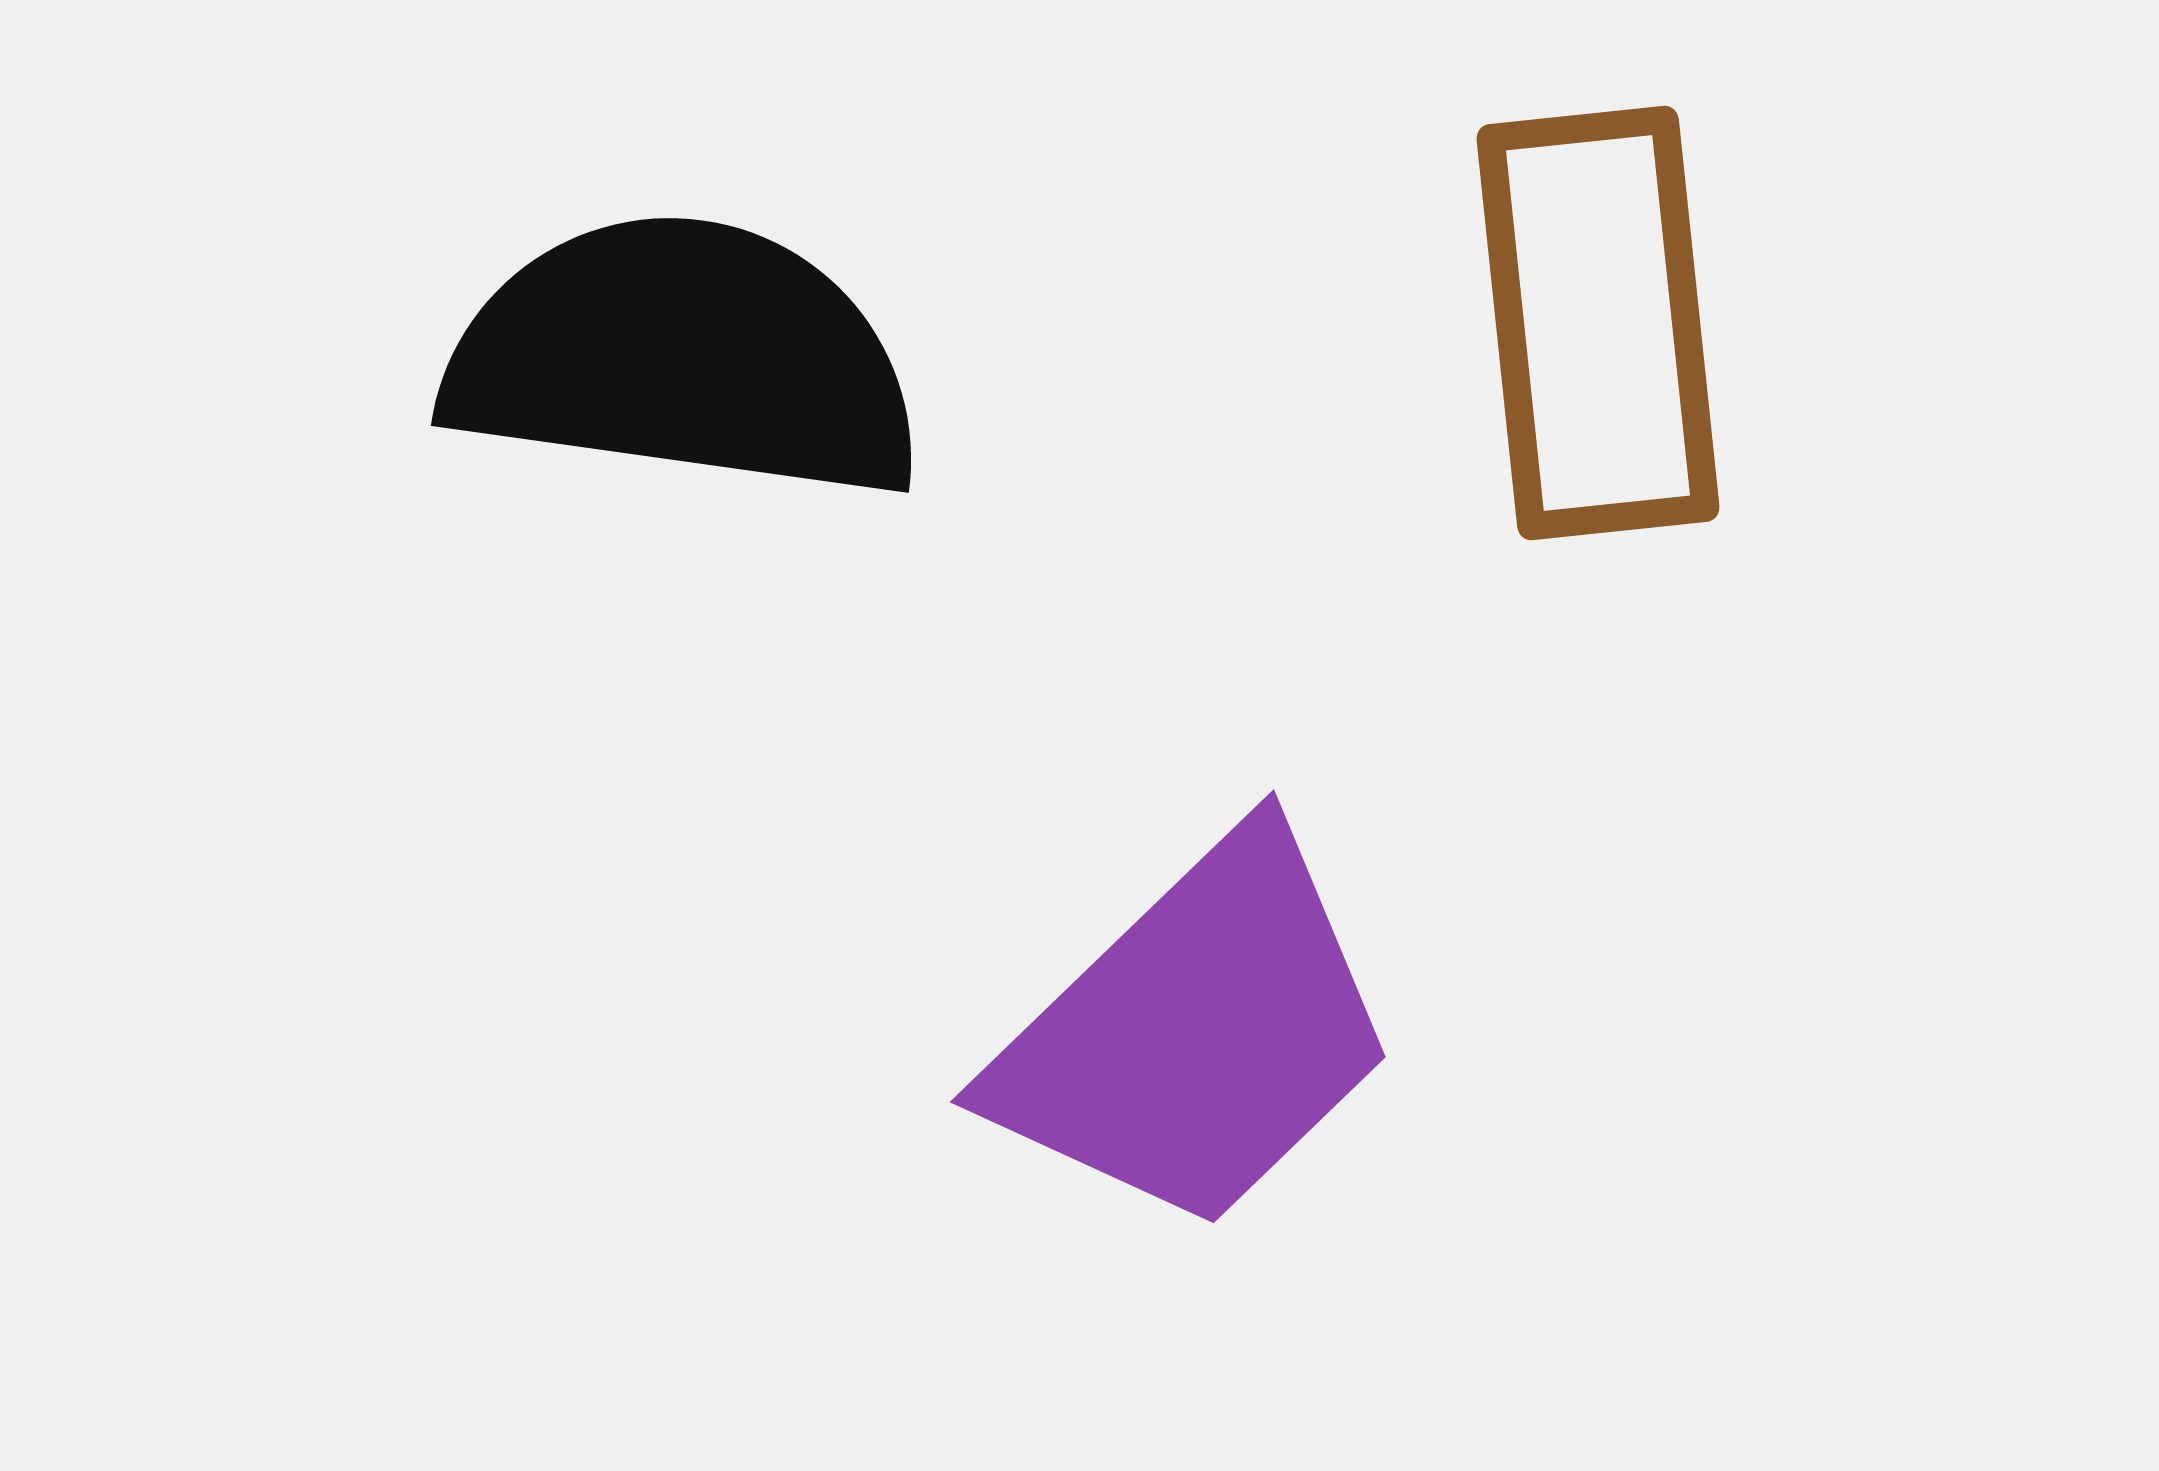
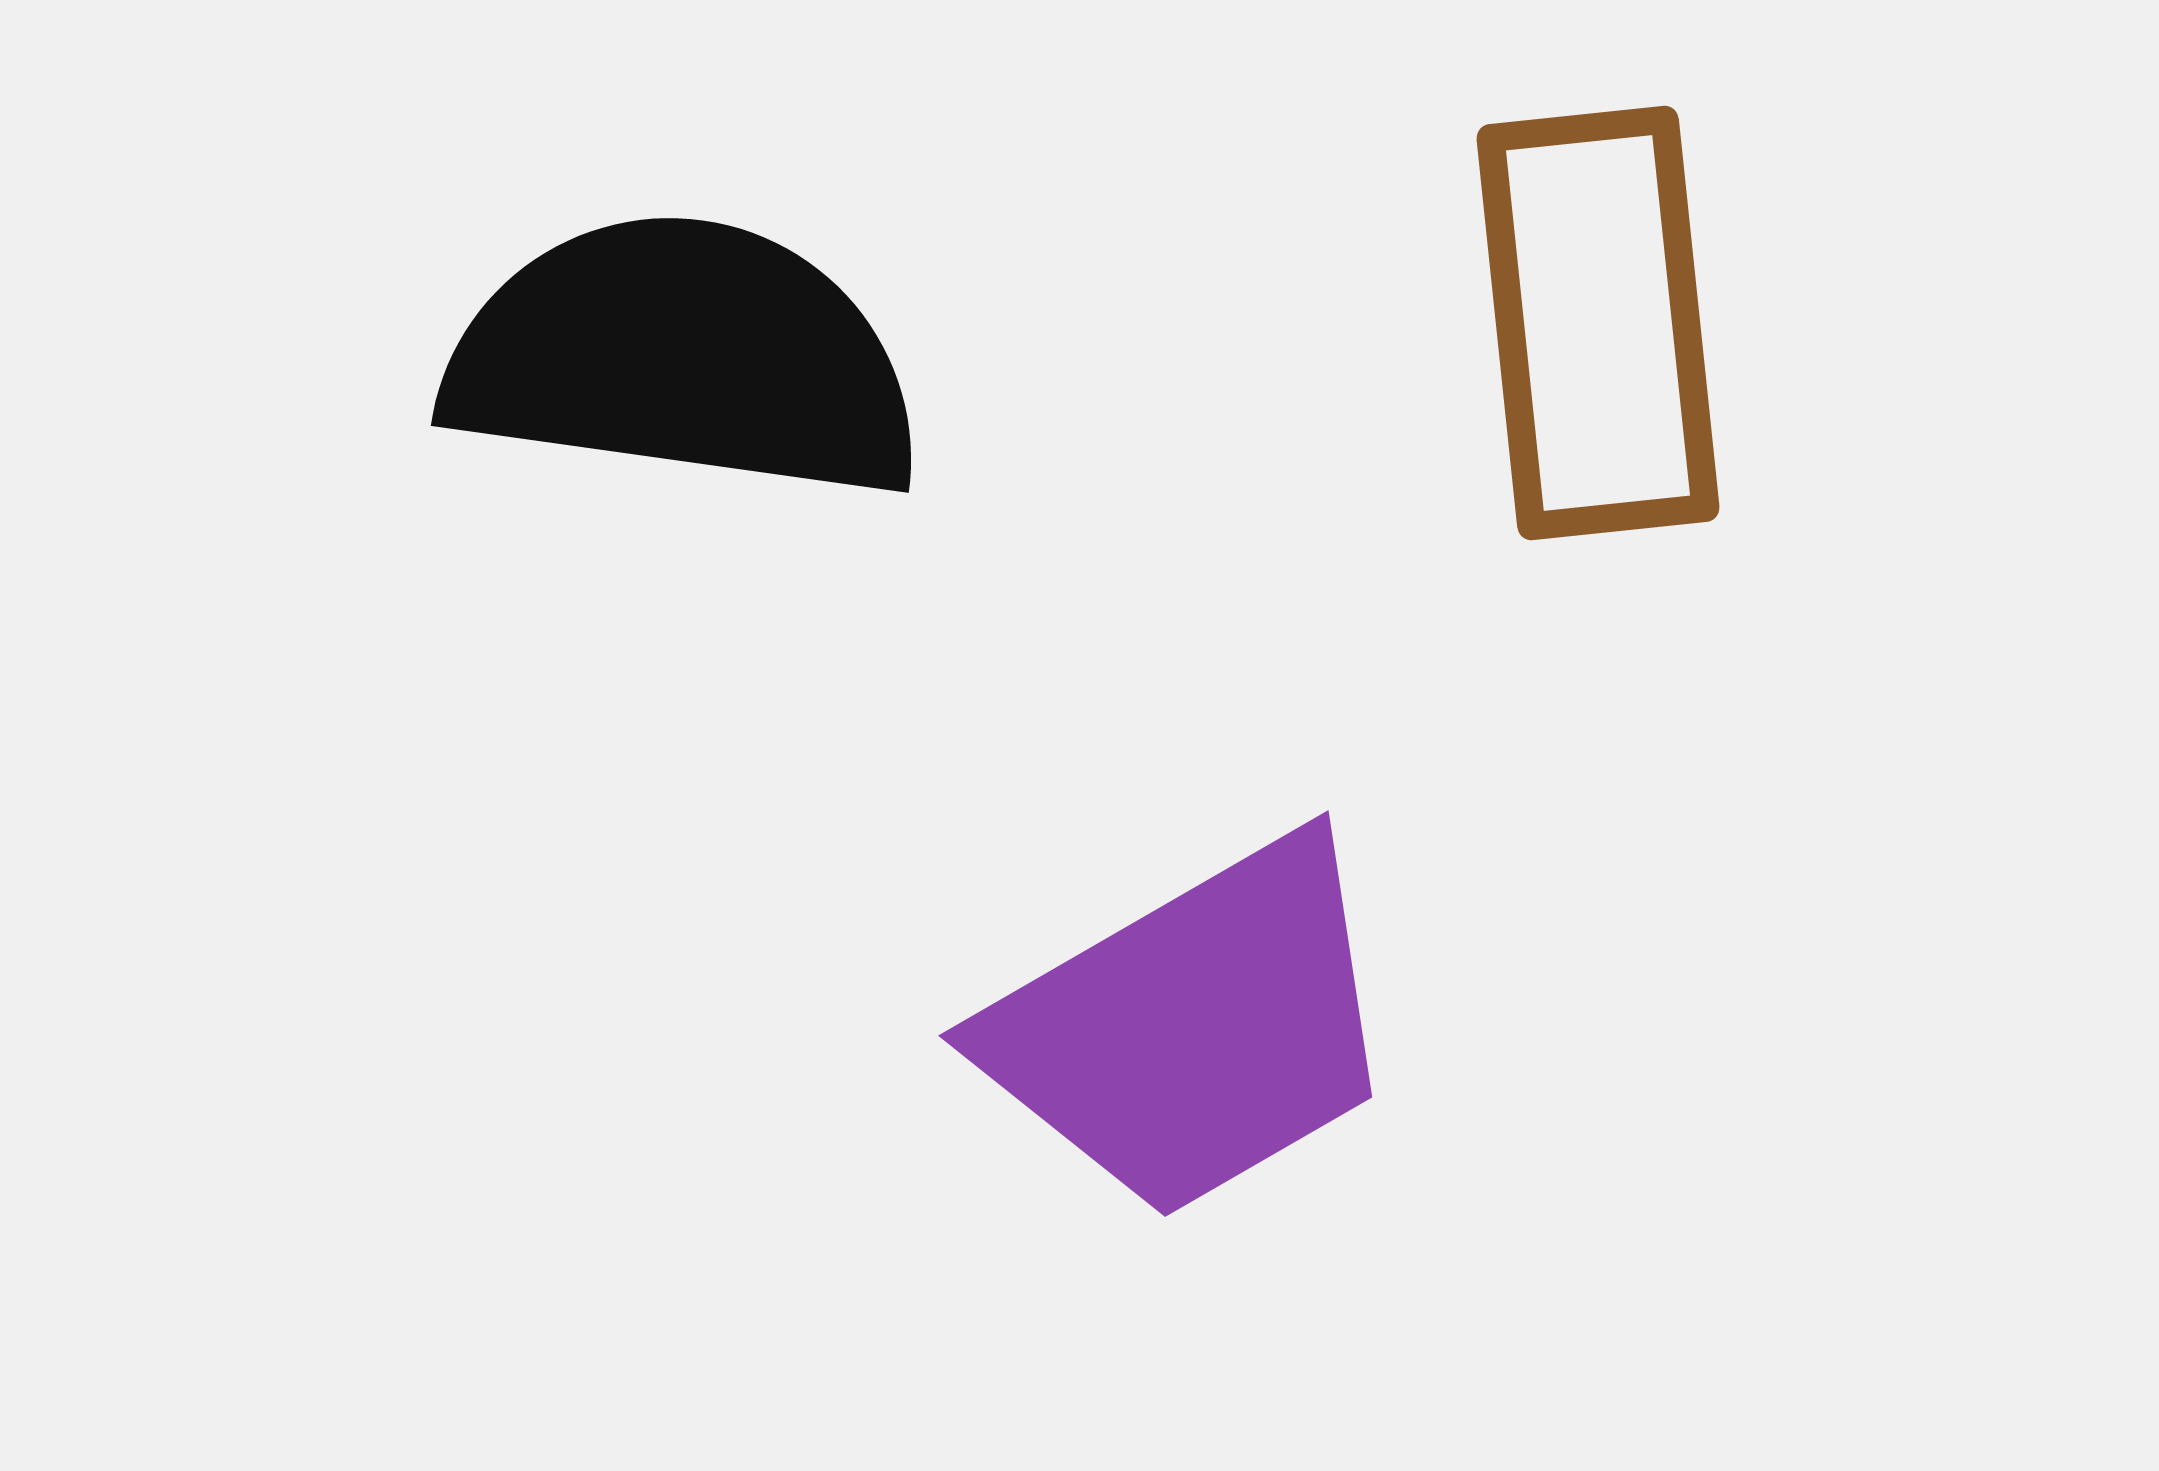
purple trapezoid: moved 2 px left, 5 px up; rotated 14 degrees clockwise
